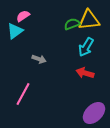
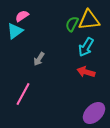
pink semicircle: moved 1 px left
green semicircle: rotated 42 degrees counterclockwise
gray arrow: rotated 104 degrees clockwise
red arrow: moved 1 px right, 1 px up
